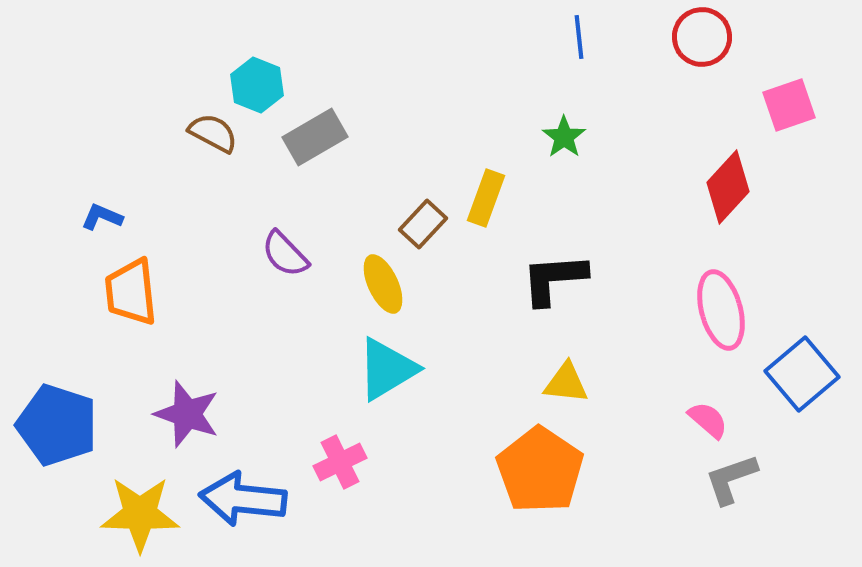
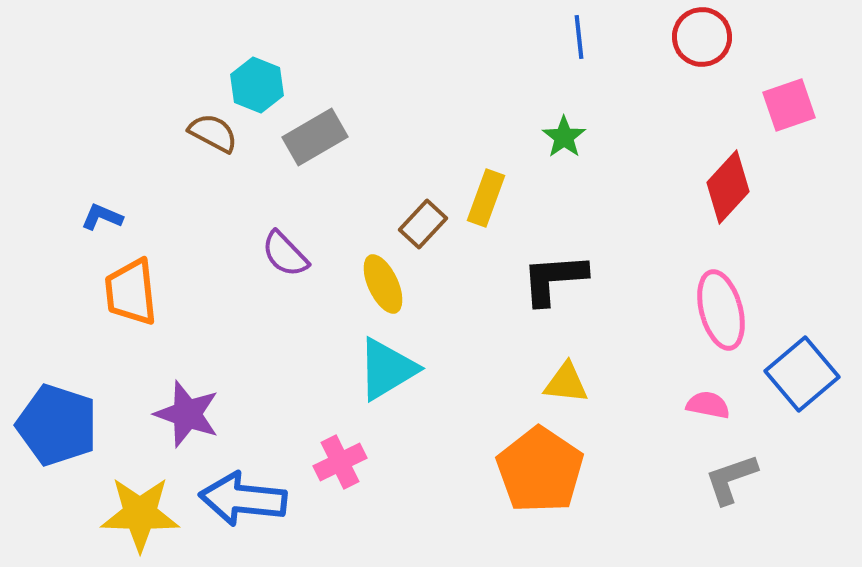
pink semicircle: moved 15 px up; rotated 30 degrees counterclockwise
